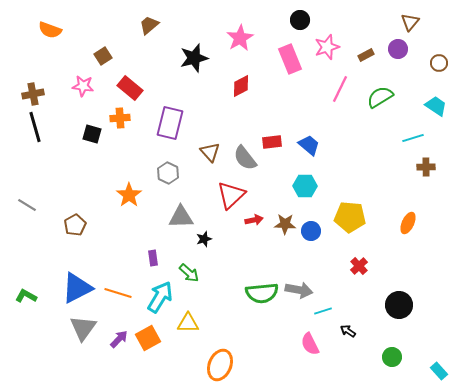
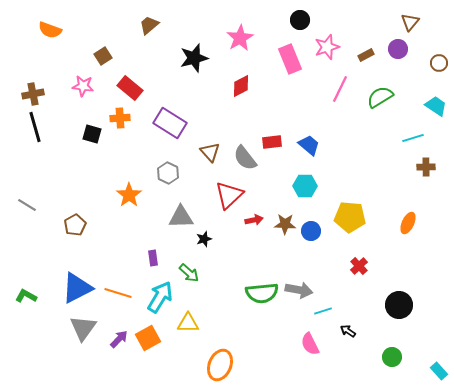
purple rectangle at (170, 123): rotated 72 degrees counterclockwise
red triangle at (231, 195): moved 2 px left
